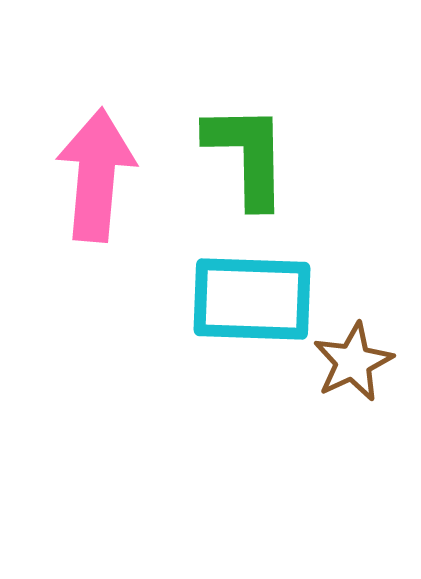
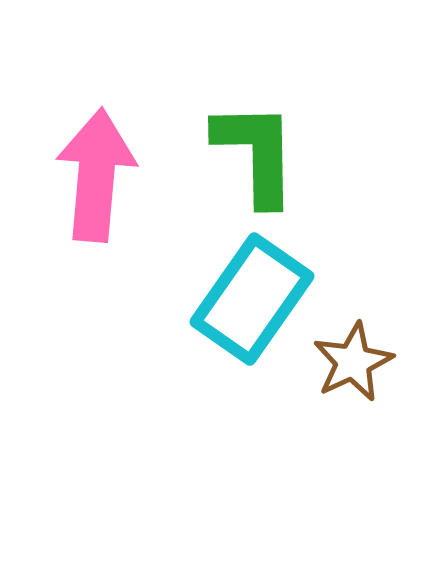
green L-shape: moved 9 px right, 2 px up
cyan rectangle: rotated 57 degrees counterclockwise
